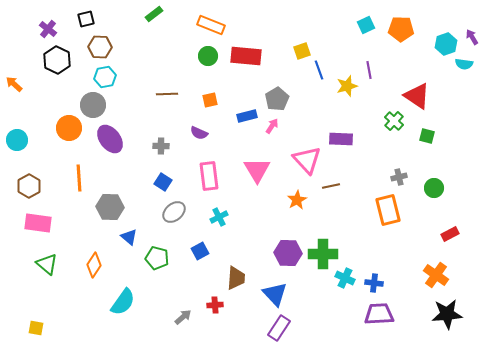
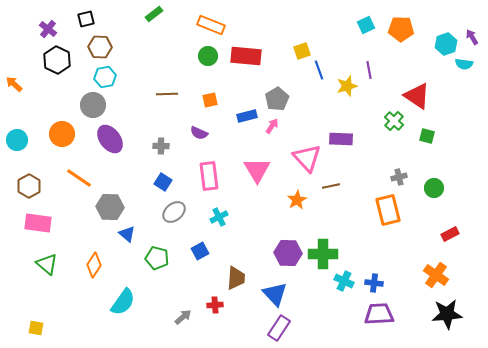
orange circle at (69, 128): moved 7 px left, 6 px down
pink triangle at (307, 160): moved 2 px up
orange line at (79, 178): rotated 52 degrees counterclockwise
blue triangle at (129, 237): moved 2 px left, 3 px up
cyan cross at (345, 278): moved 1 px left, 3 px down
